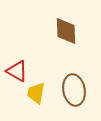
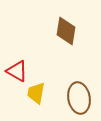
brown diamond: rotated 12 degrees clockwise
brown ellipse: moved 5 px right, 8 px down
